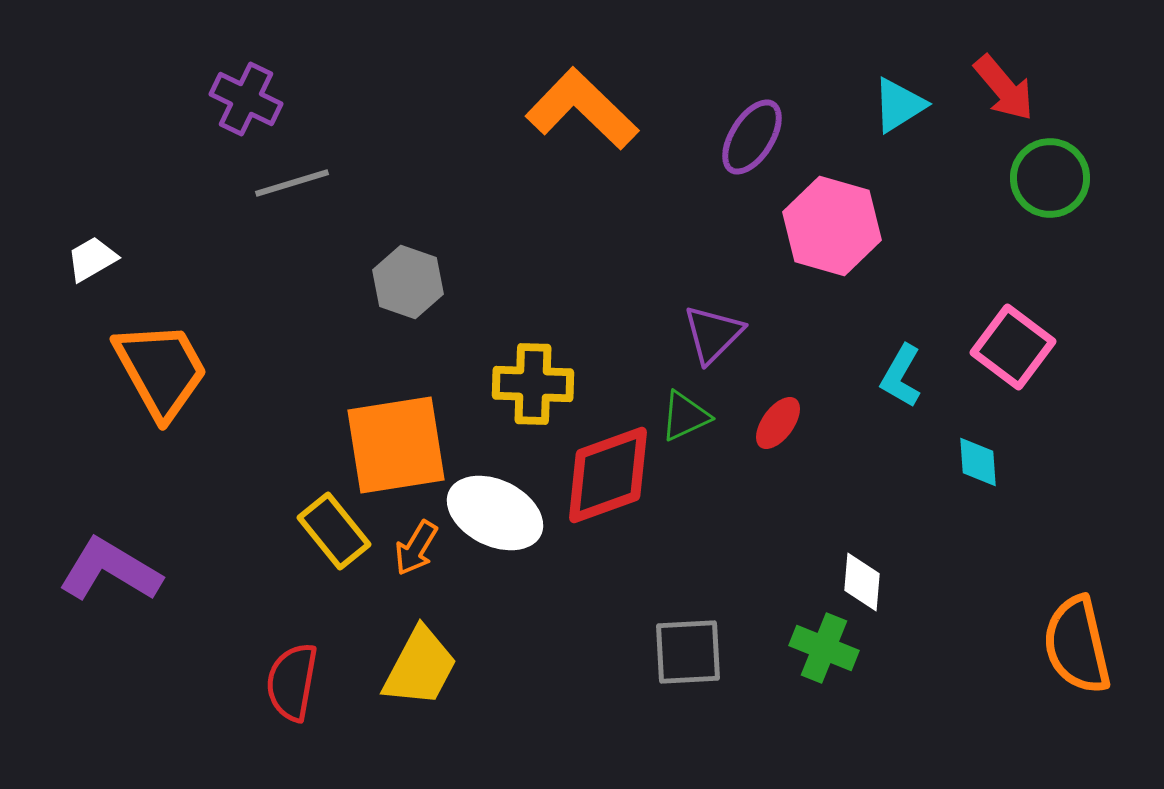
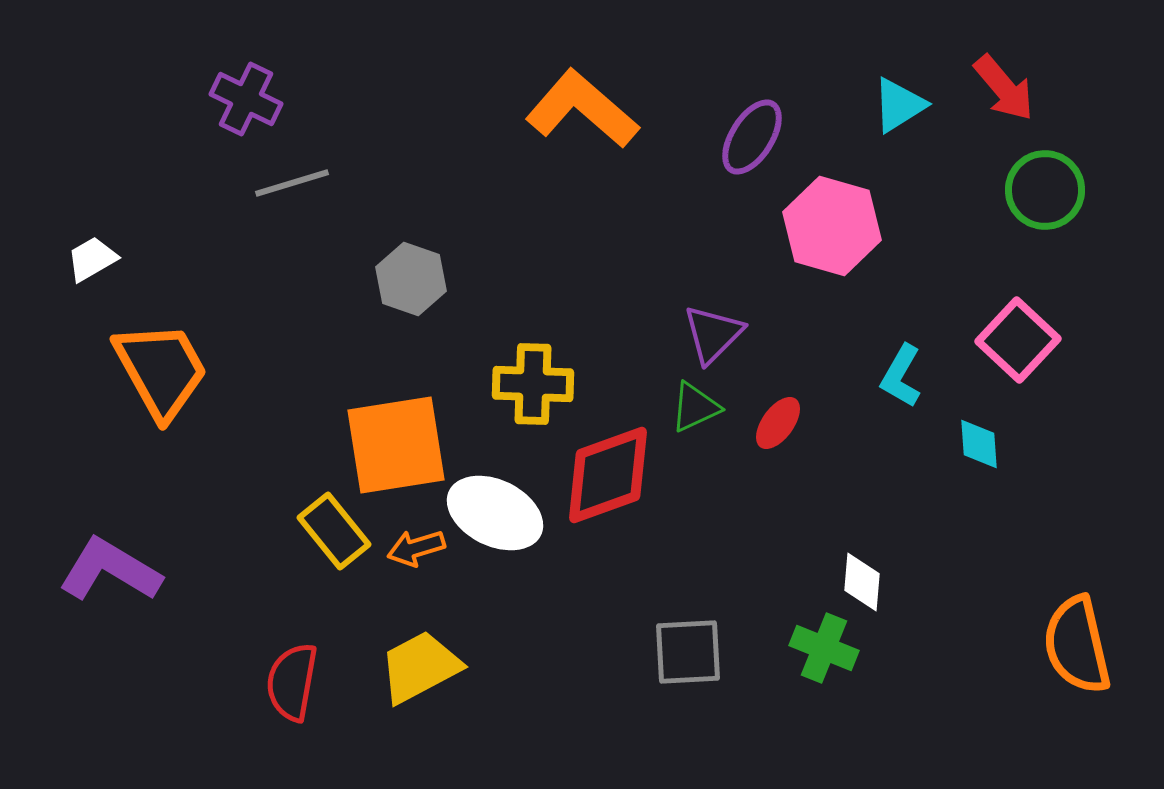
orange L-shape: rotated 3 degrees counterclockwise
green circle: moved 5 px left, 12 px down
gray hexagon: moved 3 px right, 3 px up
pink square: moved 5 px right, 7 px up; rotated 6 degrees clockwise
green triangle: moved 10 px right, 9 px up
cyan diamond: moved 1 px right, 18 px up
orange arrow: rotated 42 degrees clockwise
yellow trapezoid: rotated 146 degrees counterclockwise
